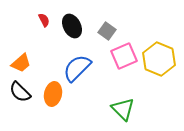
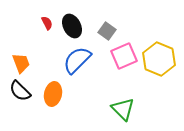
red semicircle: moved 3 px right, 3 px down
orange trapezoid: rotated 70 degrees counterclockwise
blue semicircle: moved 8 px up
black semicircle: moved 1 px up
